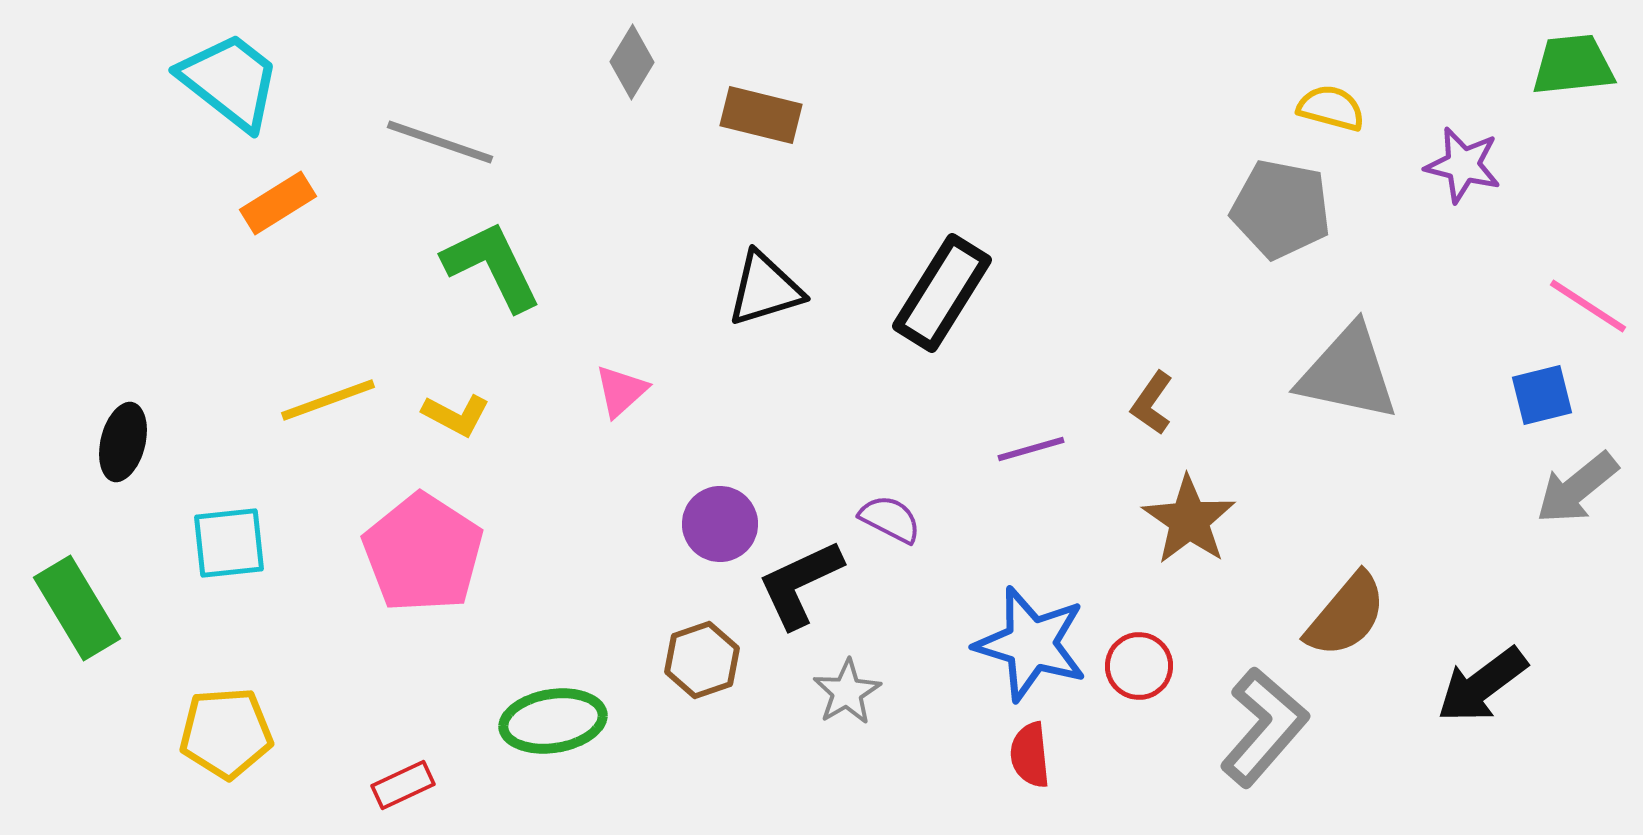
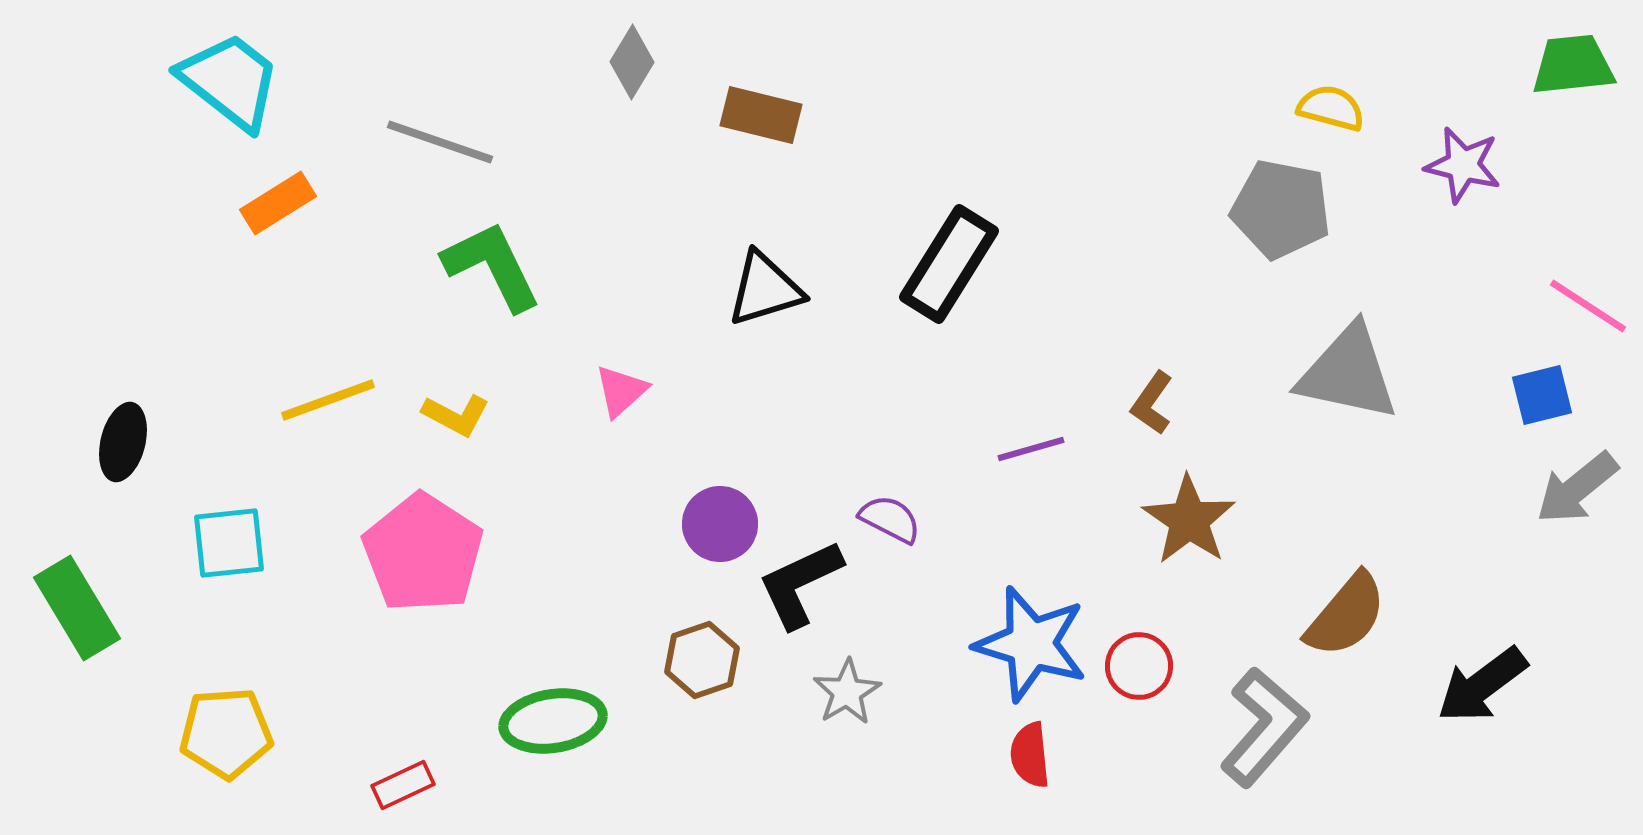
black rectangle: moved 7 px right, 29 px up
